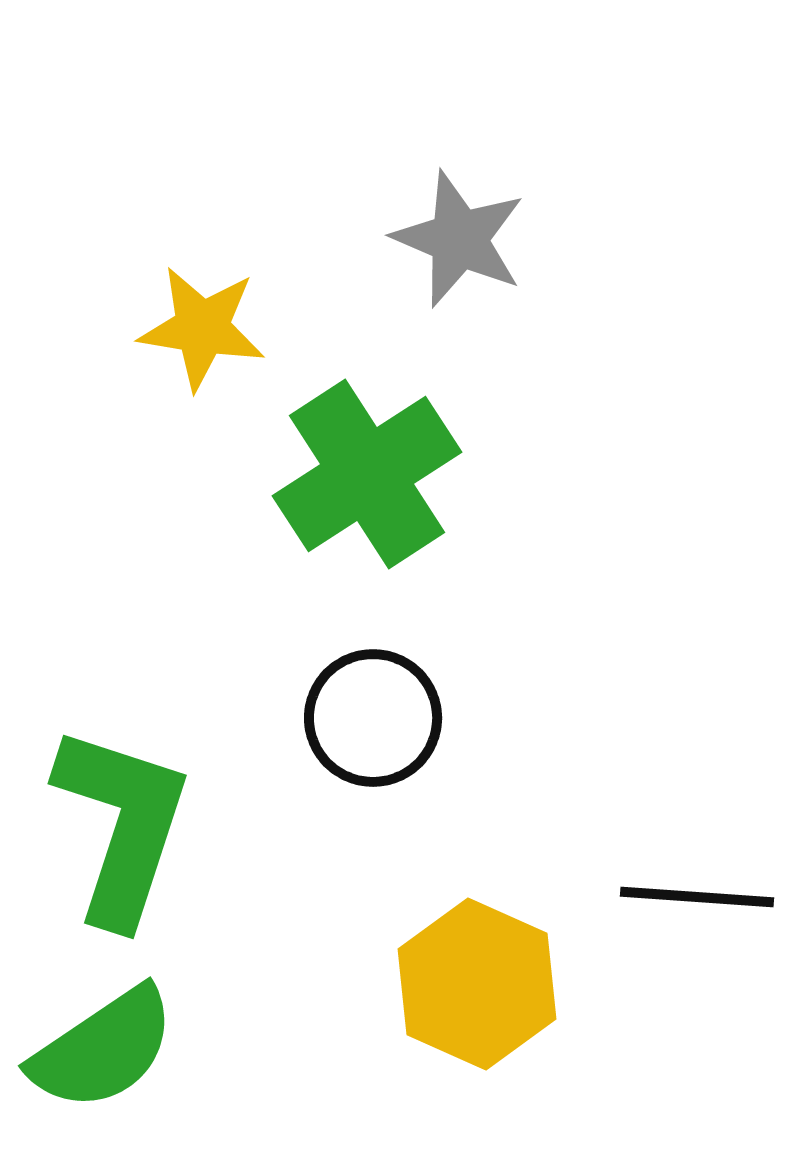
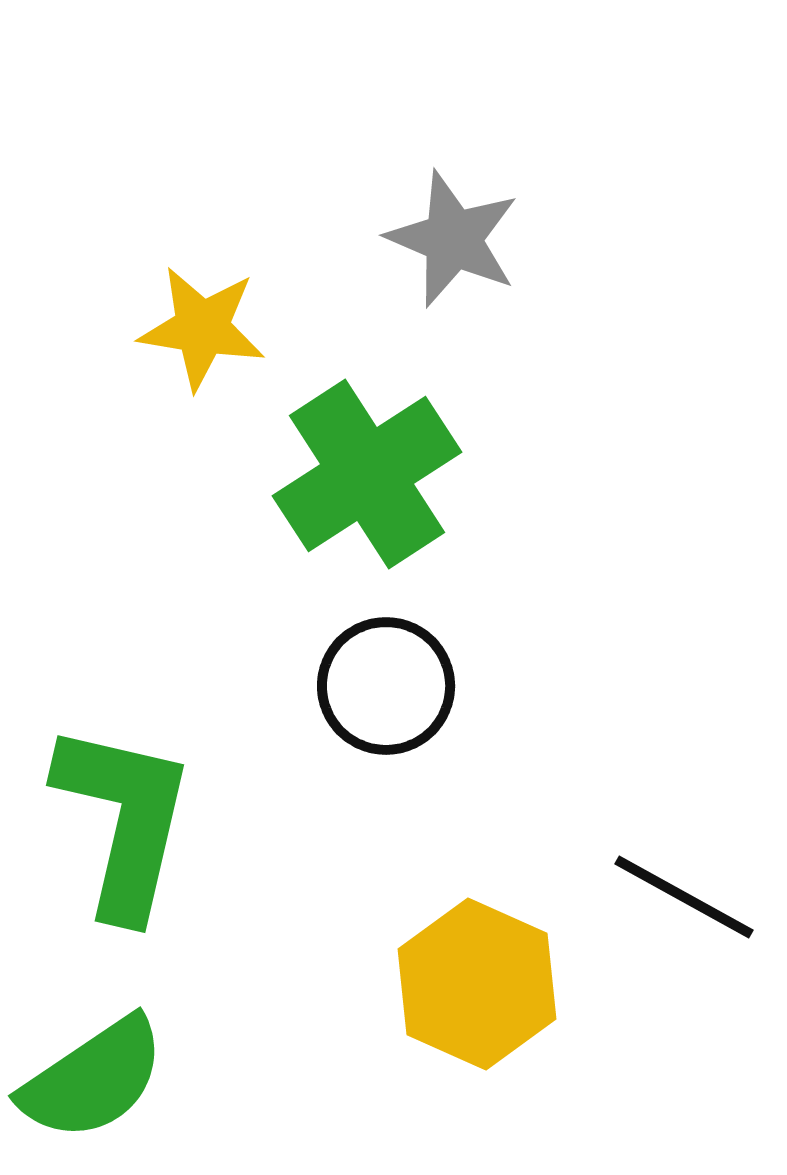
gray star: moved 6 px left
black circle: moved 13 px right, 32 px up
green L-shape: moved 2 px right, 5 px up; rotated 5 degrees counterclockwise
black line: moved 13 px left; rotated 25 degrees clockwise
green semicircle: moved 10 px left, 30 px down
